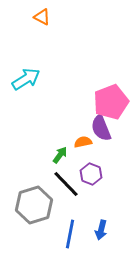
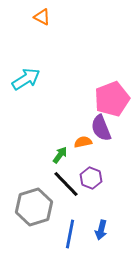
pink pentagon: moved 1 px right, 3 px up
purple hexagon: moved 4 px down
gray hexagon: moved 2 px down
